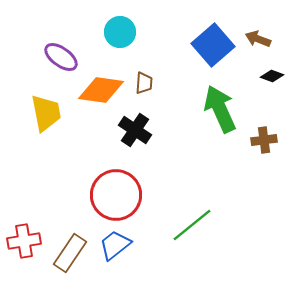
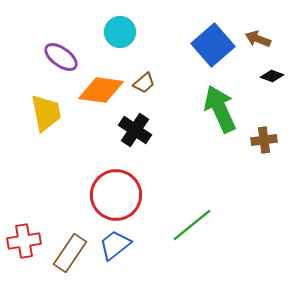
brown trapezoid: rotated 45 degrees clockwise
